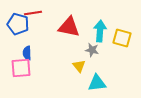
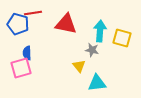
red triangle: moved 3 px left, 3 px up
pink square: rotated 10 degrees counterclockwise
